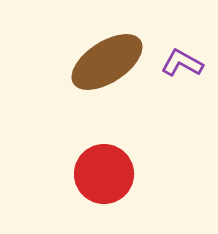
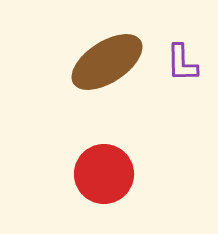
purple L-shape: rotated 120 degrees counterclockwise
